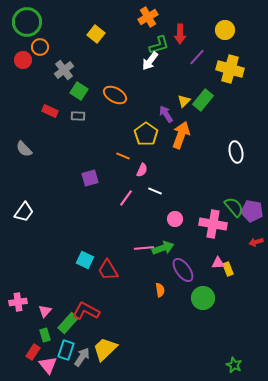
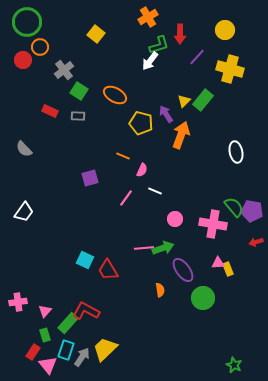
yellow pentagon at (146, 134): moved 5 px left, 11 px up; rotated 20 degrees counterclockwise
